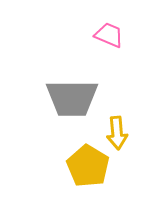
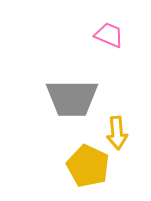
yellow pentagon: rotated 6 degrees counterclockwise
